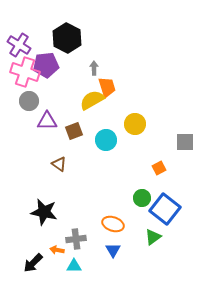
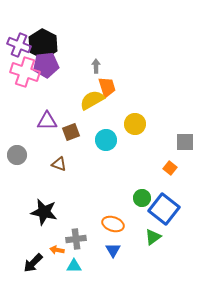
black hexagon: moved 24 px left, 6 px down
purple cross: rotated 10 degrees counterclockwise
gray arrow: moved 2 px right, 2 px up
gray circle: moved 12 px left, 54 px down
brown square: moved 3 px left, 1 px down
brown triangle: rotated 14 degrees counterclockwise
orange square: moved 11 px right; rotated 24 degrees counterclockwise
blue square: moved 1 px left
